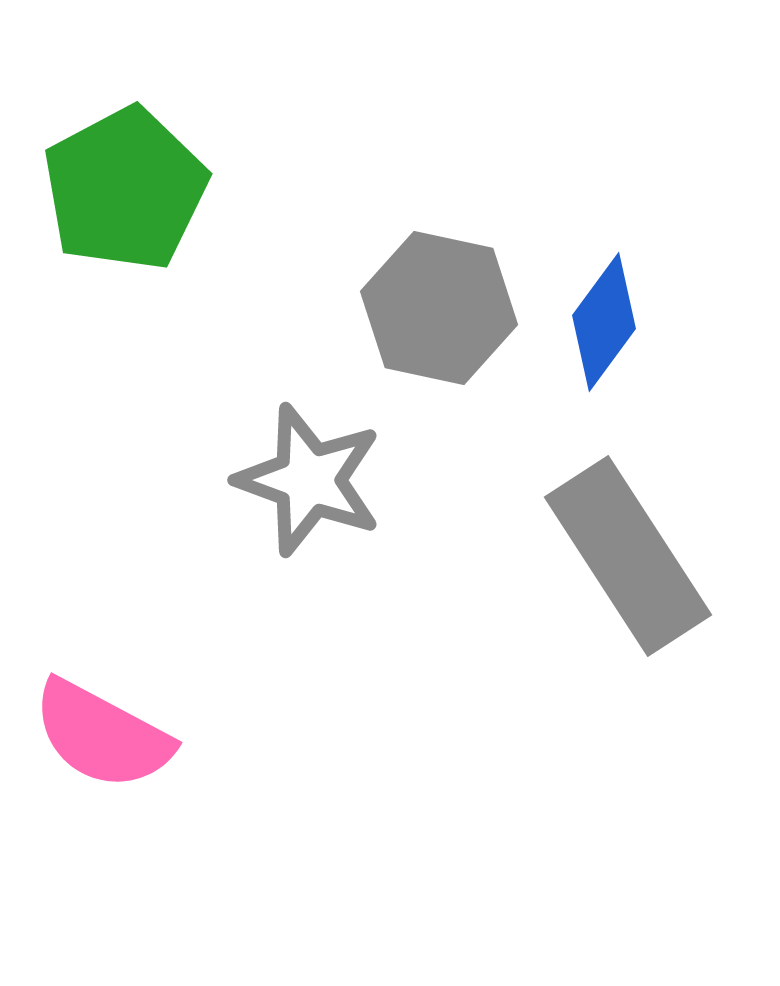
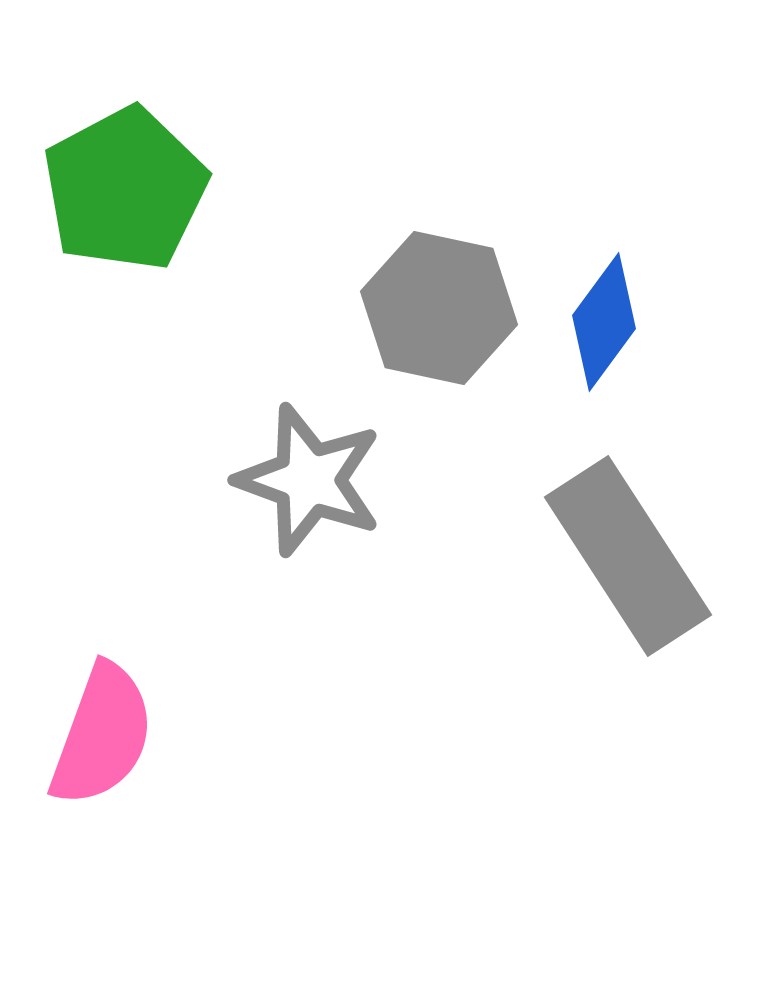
pink semicircle: rotated 98 degrees counterclockwise
